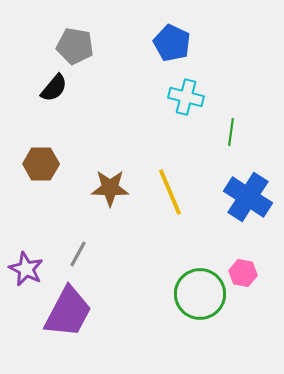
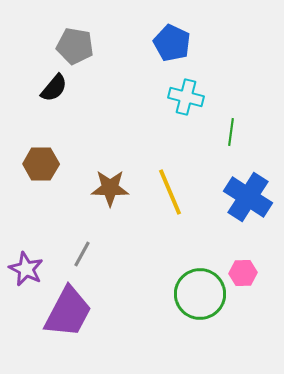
gray line: moved 4 px right
pink hexagon: rotated 12 degrees counterclockwise
